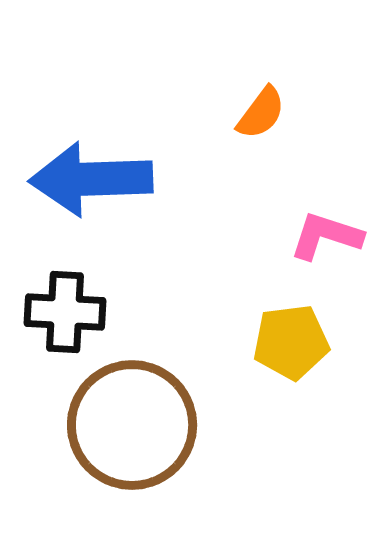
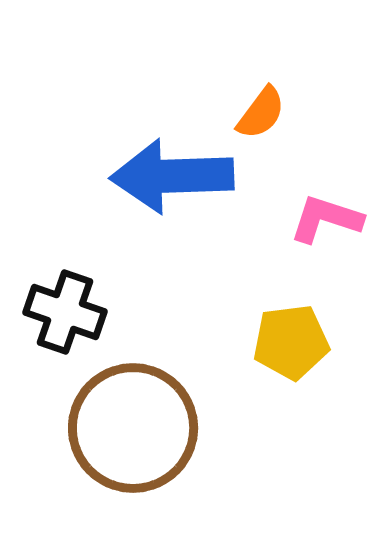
blue arrow: moved 81 px right, 3 px up
pink L-shape: moved 17 px up
black cross: rotated 16 degrees clockwise
brown circle: moved 1 px right, 3 px down
